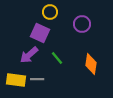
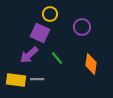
yellow circle: moved 2 px down
purple circle: moved 3 px down
